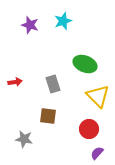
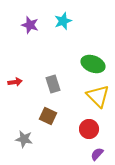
green ellipse: moved 8 px right
brown square: rotated 18 degrees clockwise
purple semicircle: moved 1 px down
